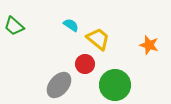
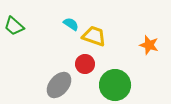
cyan semicircle: moved 1 px up
yellow trapezoid: moved 4 px left, 3 px up; rotated 20 degrees counterclockwise
